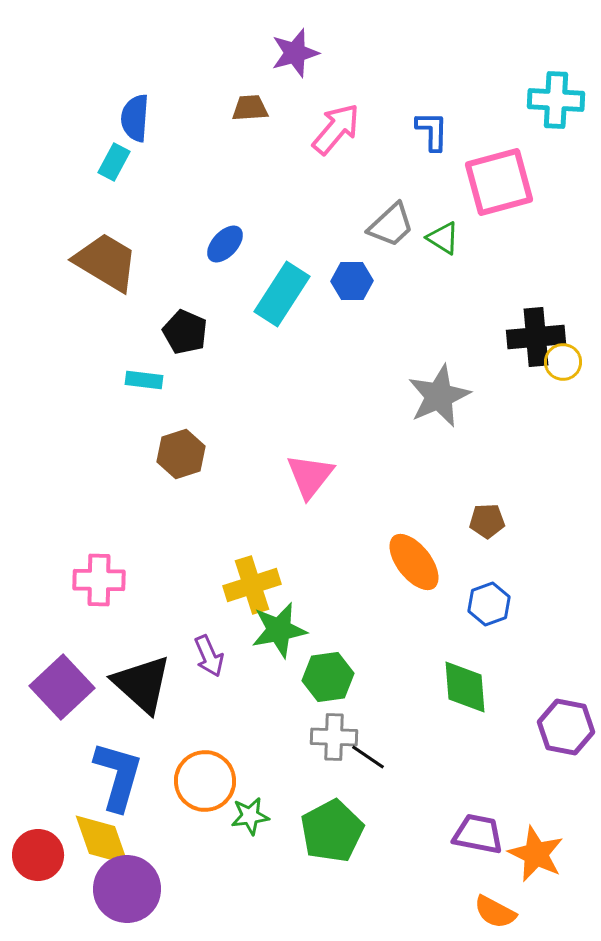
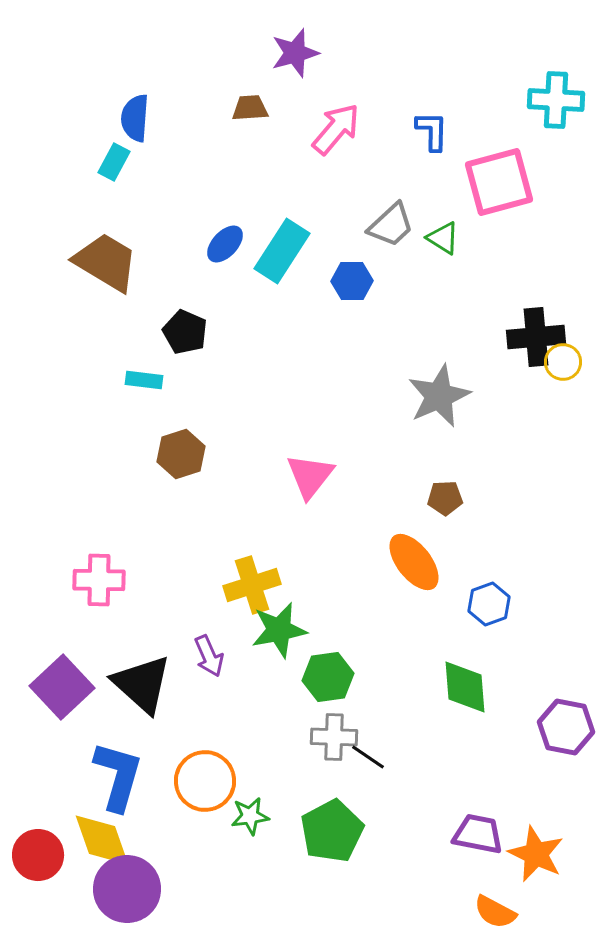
cyan rectangle at (282, 294): moved 43 px up
brown pentagon at (487, 521): moved 42 px left, 23 px up
